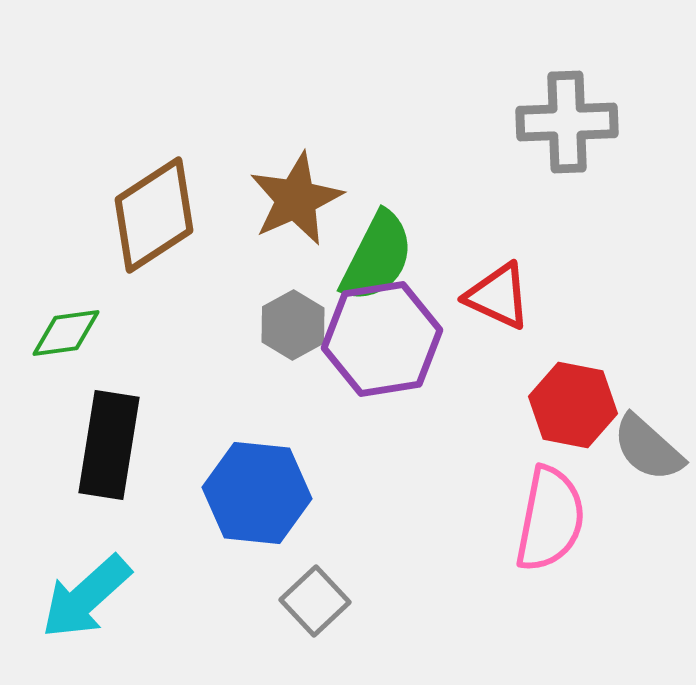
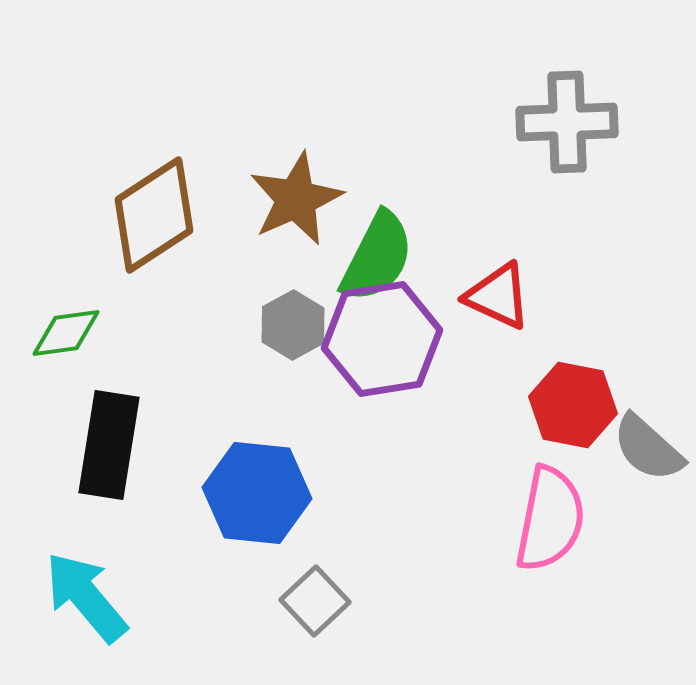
cyan arrow: rotated 92 degrees clockwise
